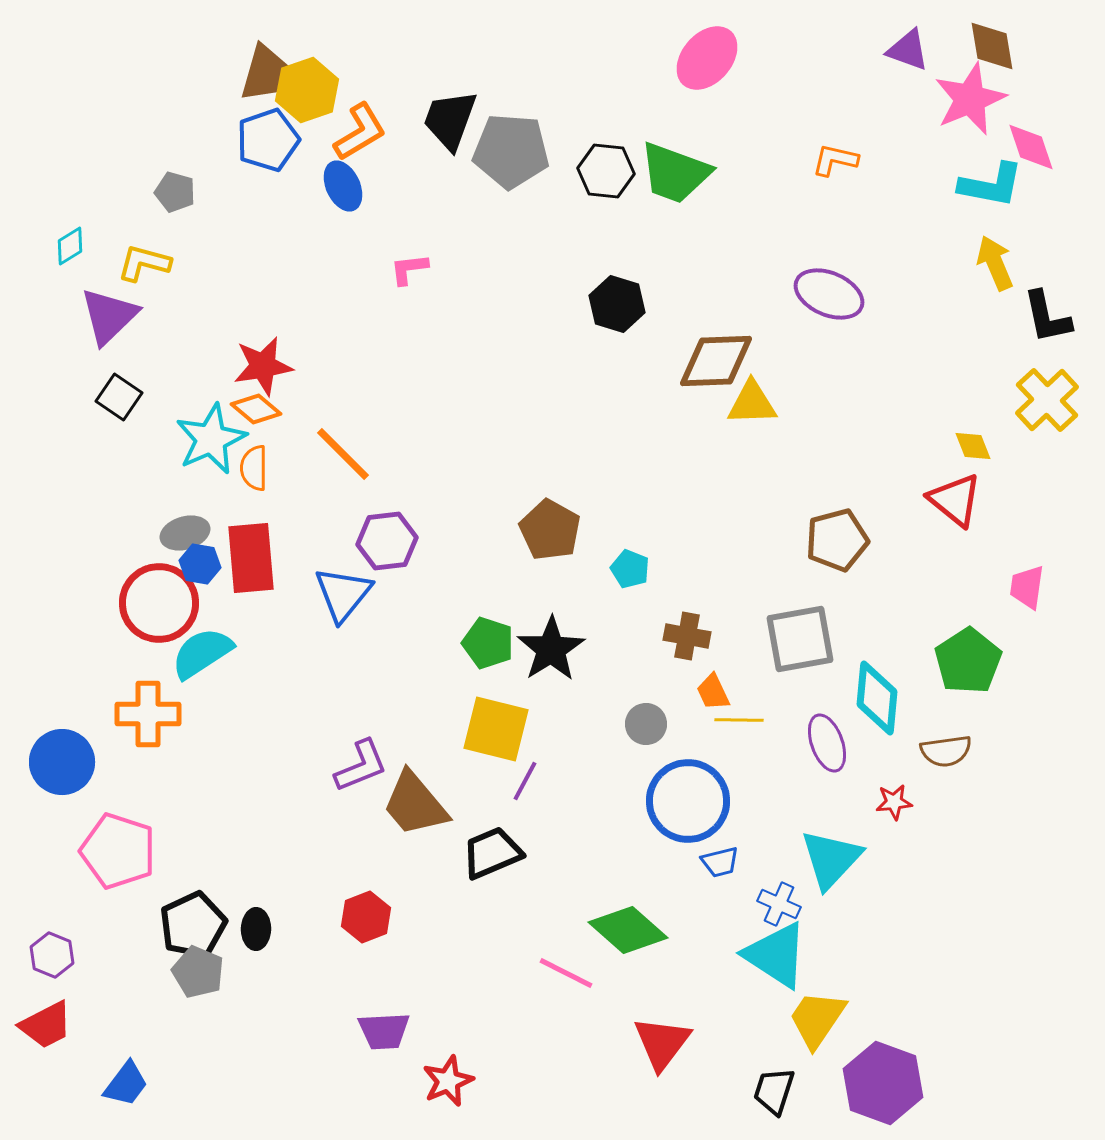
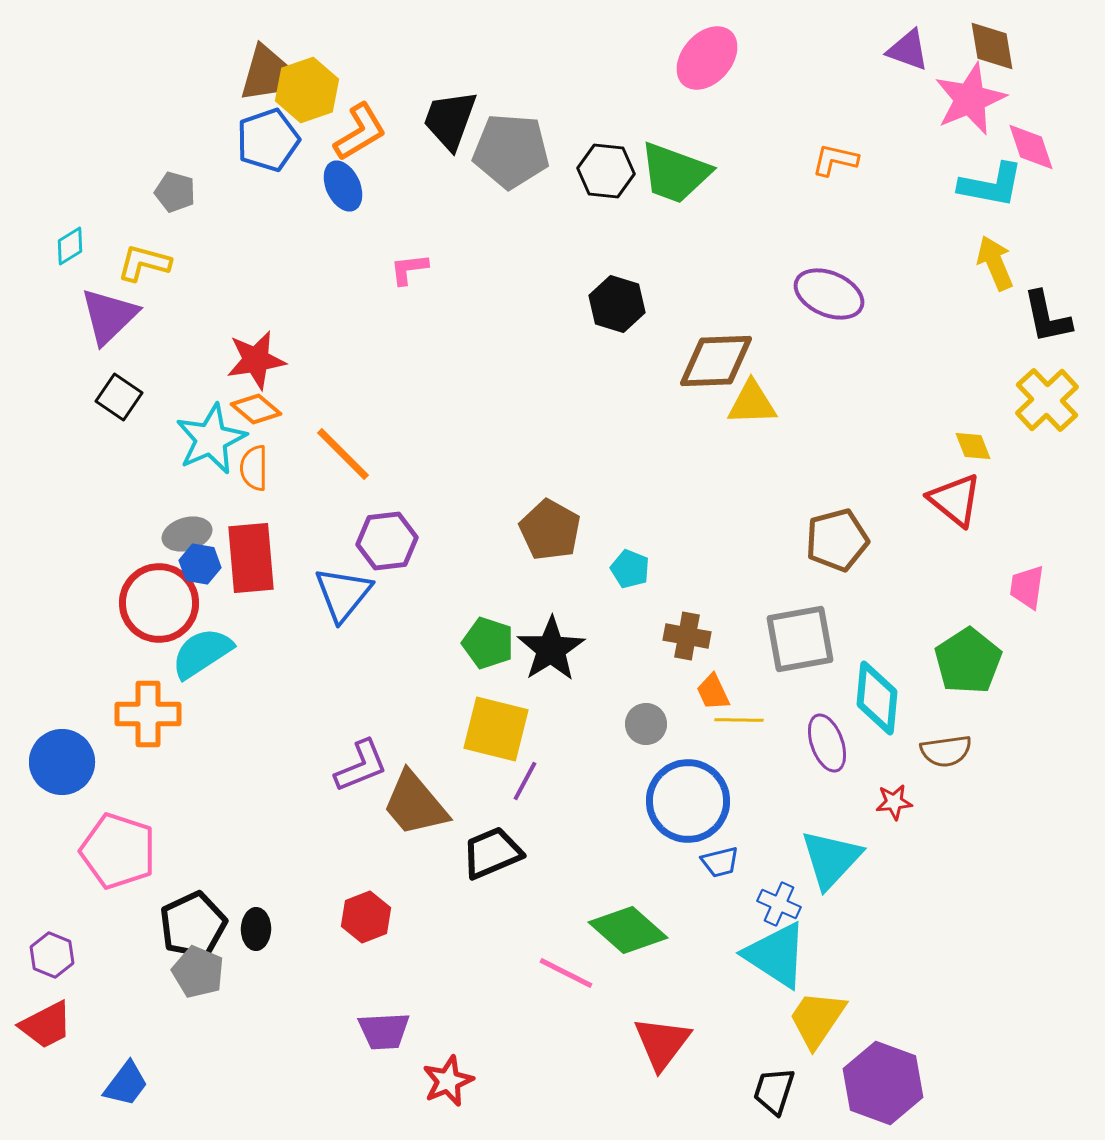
red star at (263, 366): moved 7 px left, 6 px up
gray ellipse at (185, 533): moved 2 px right, 1 px down
